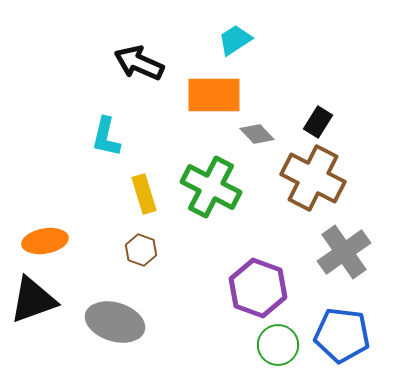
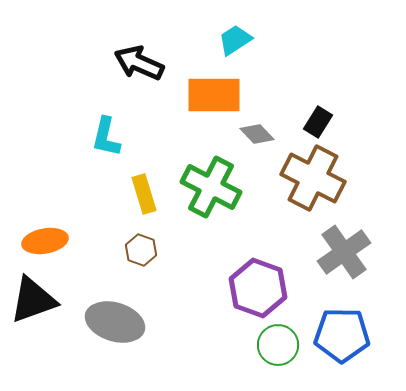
blue pentagon: rotated 6 degrees counterclockwise
